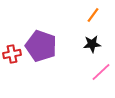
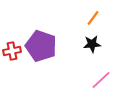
orange line: moved 3 px down
red cross: moved 3 px up
pink line: moved 8 px down
